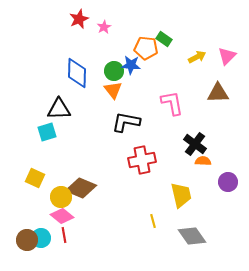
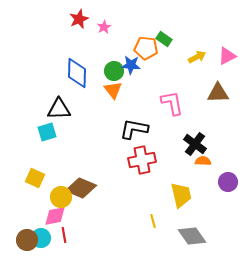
pink triangle: rotated 18 degrees clockwise
black L-shape: moved 8 px right, 7 px down
pink diamond: moved 7 px left; rotated 50 degrees counterclockwise
